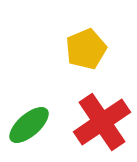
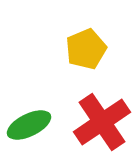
green ellipse: rotated 15 degrees clockwise
